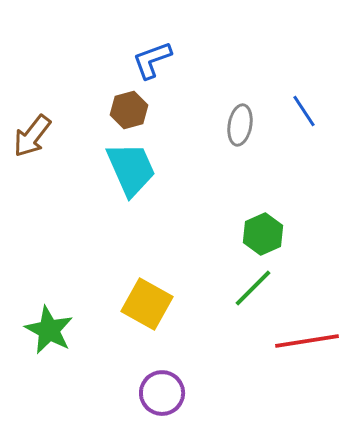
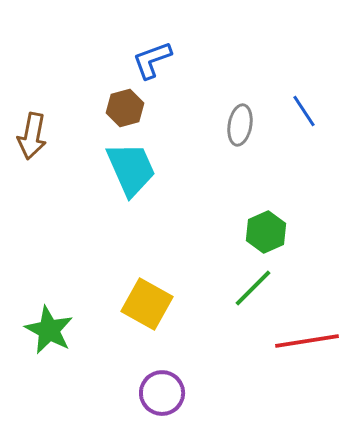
brown hexagon: moved 4 px left, 2 px up
brown arrow: rotated 27 degrees counterclockwise
green hexagon: moved 3 px right, 2 px up
